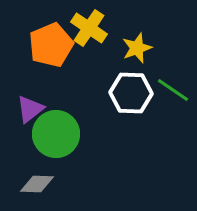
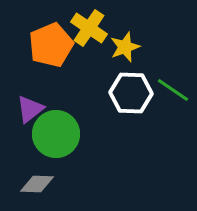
yellow star: moved 12 px left, 1 px up
